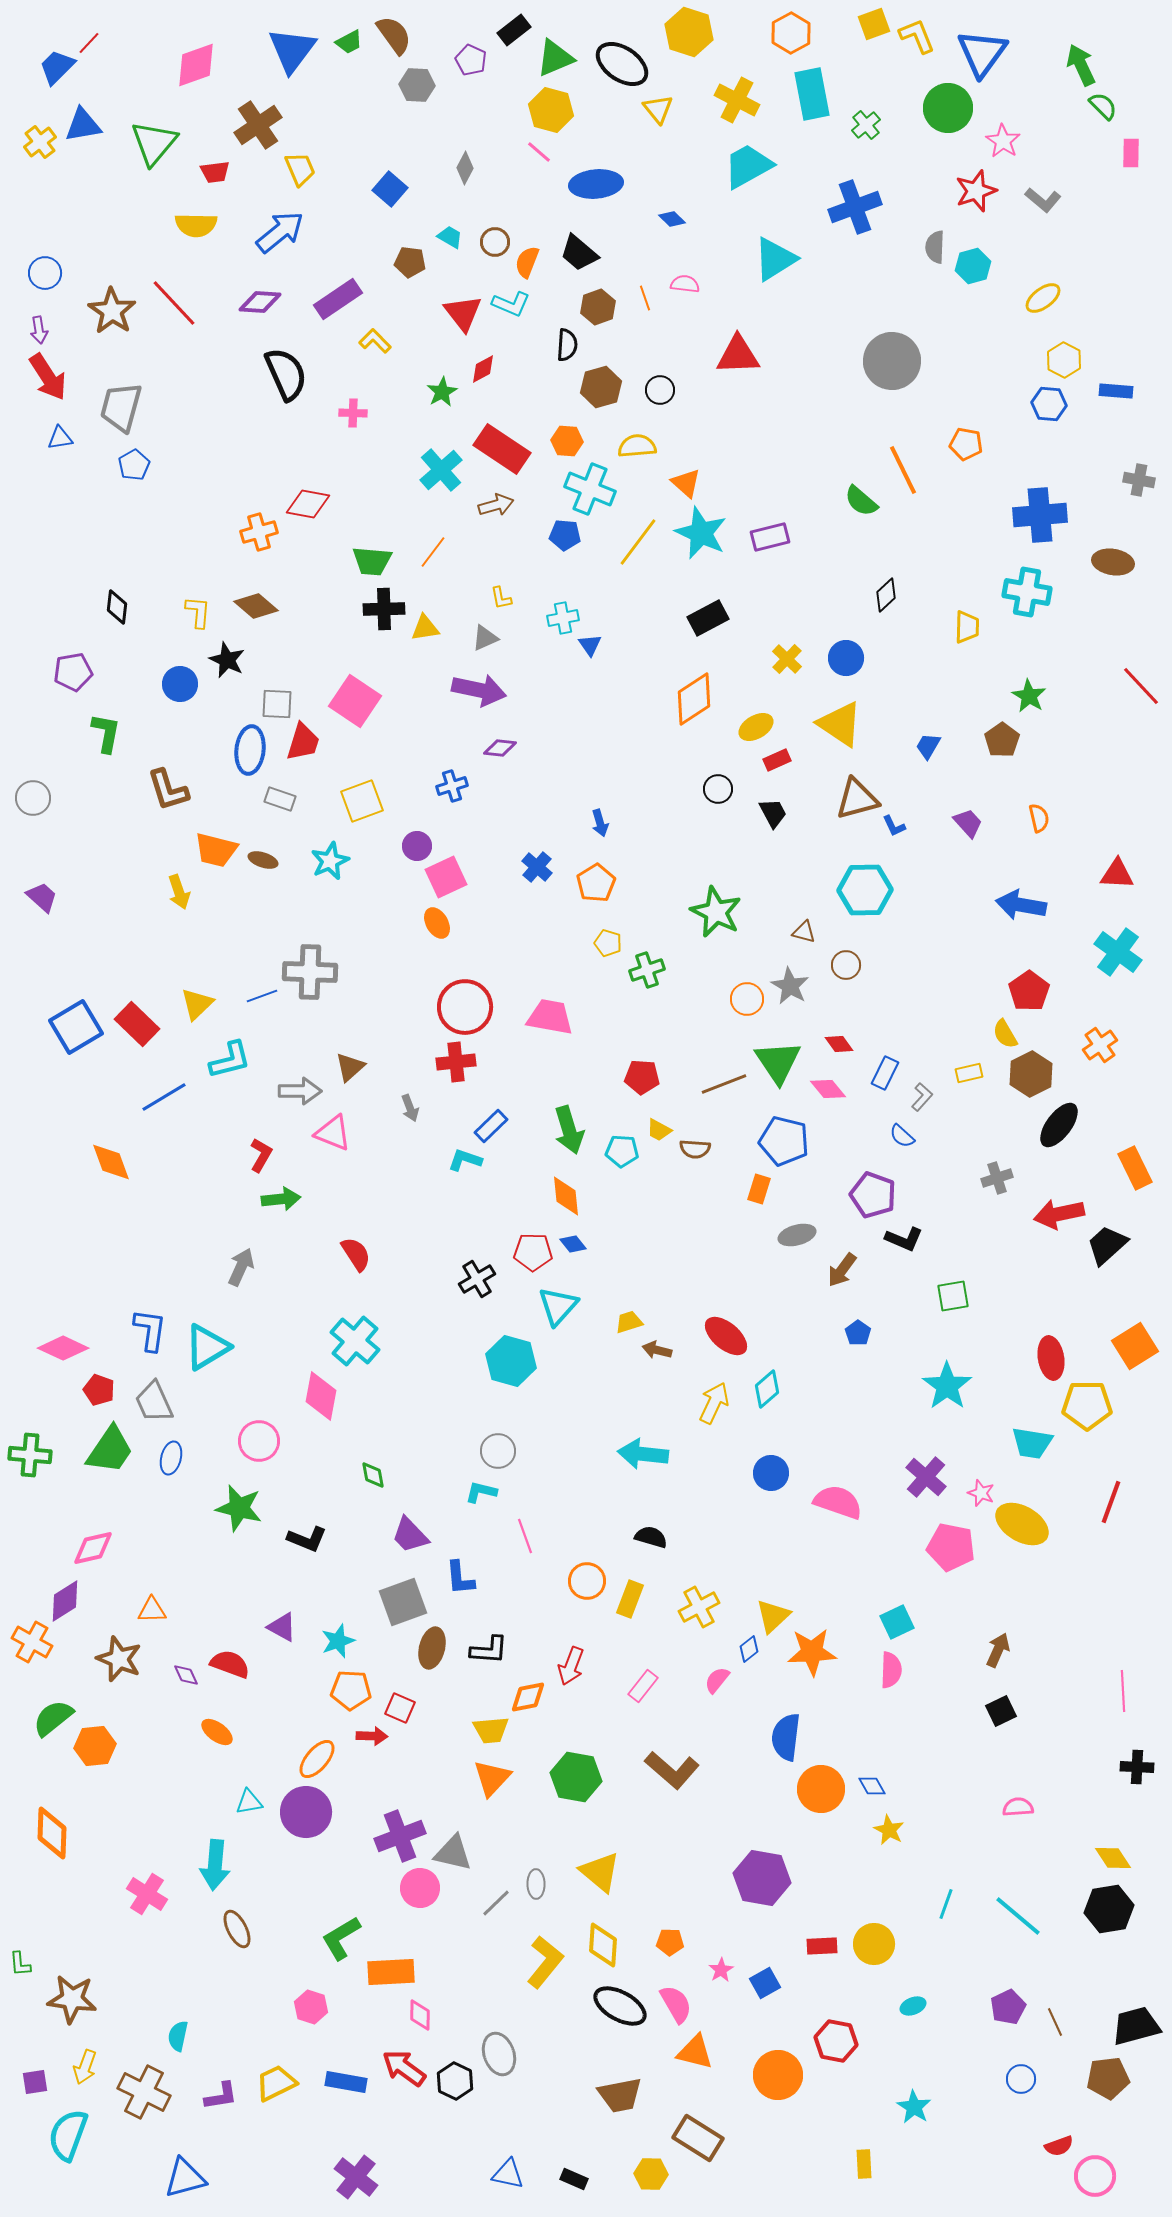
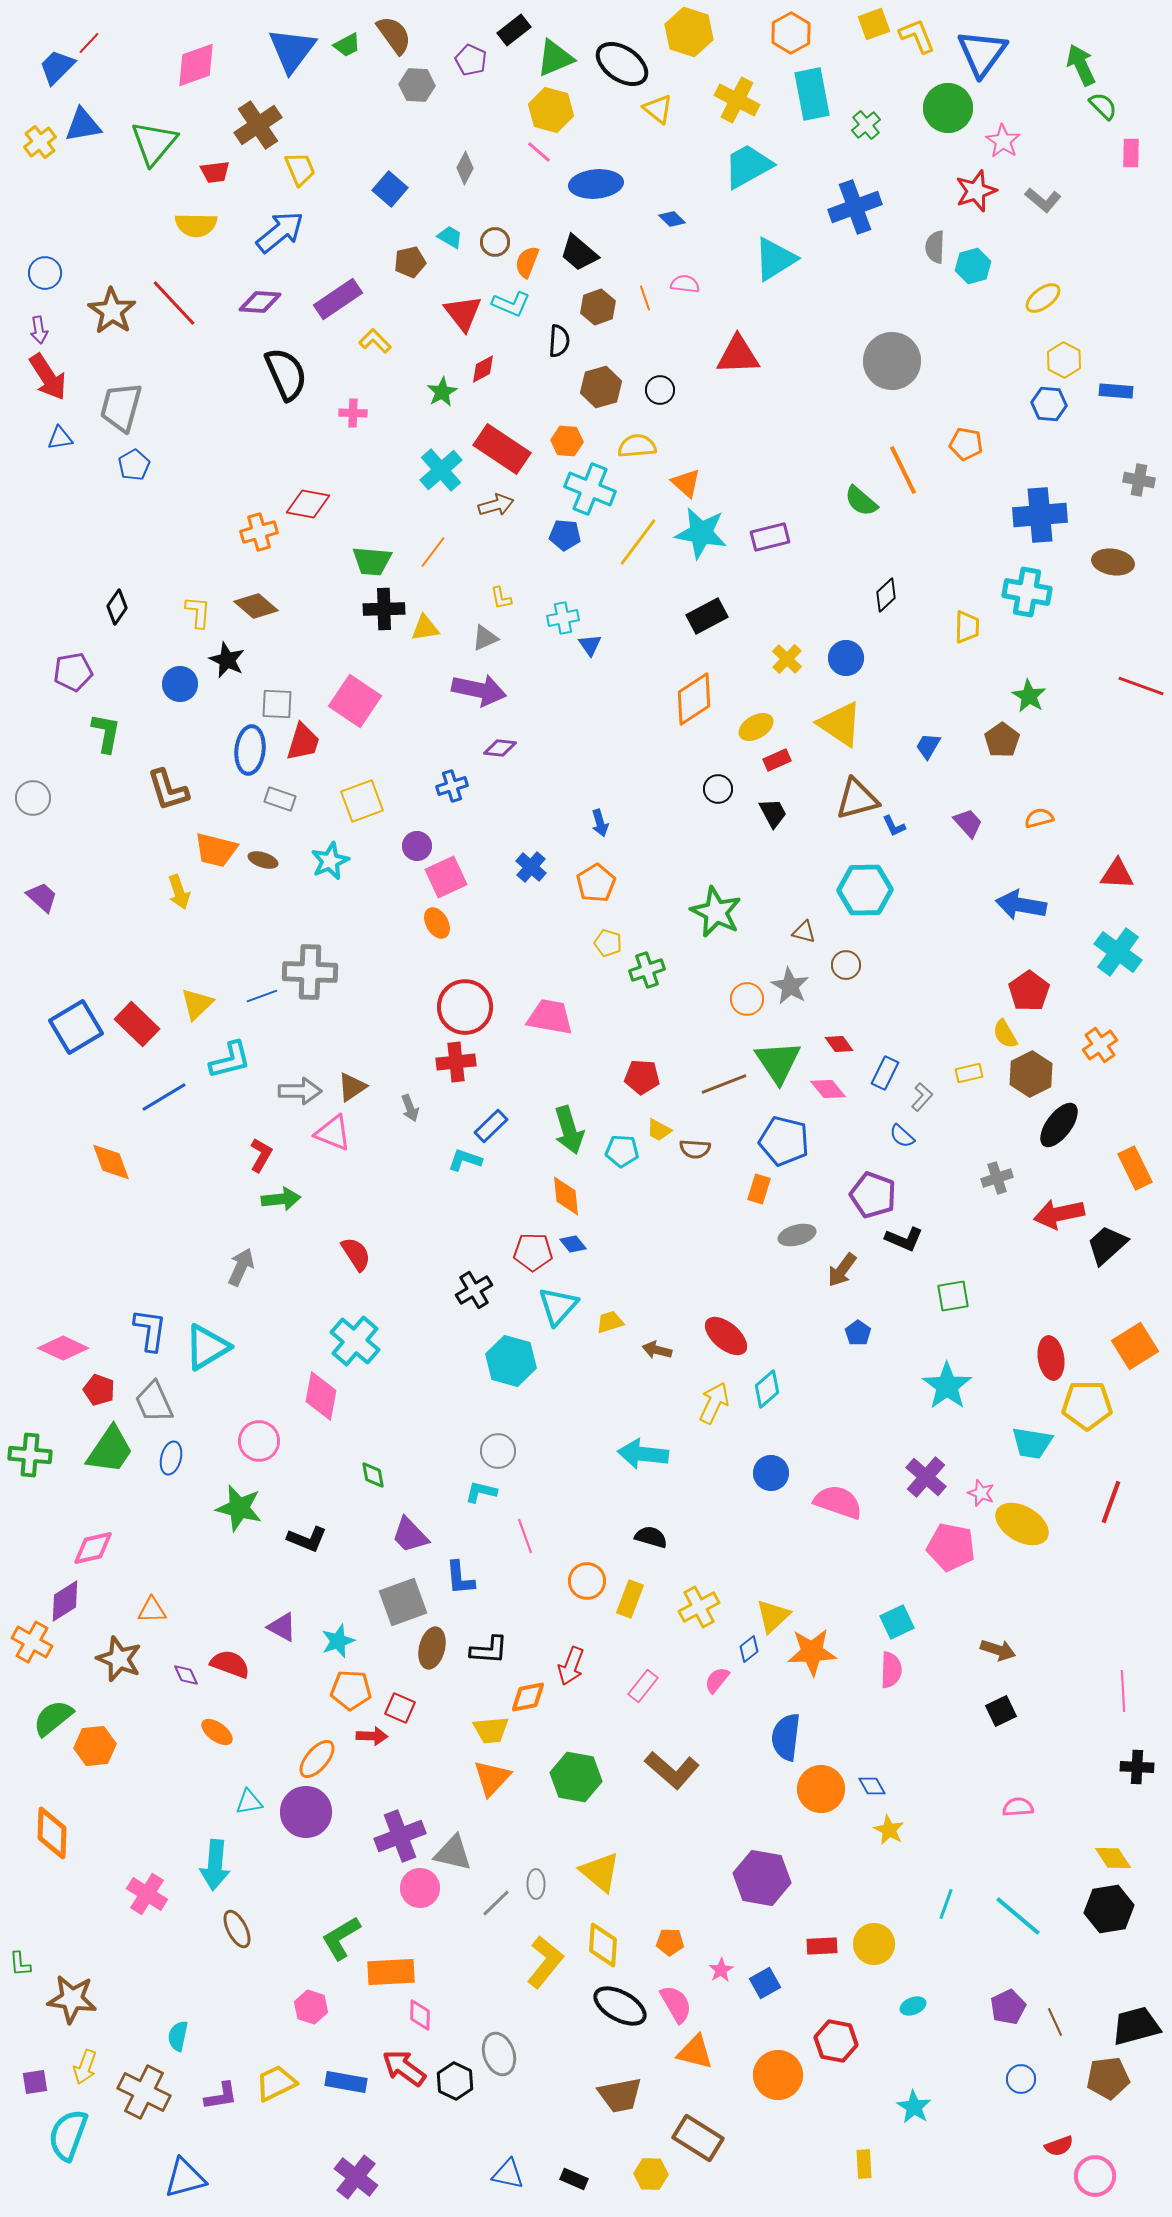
green trapezoid at (349, 42): moved 2 px left, 3 px down
yellow triangle at (658, 109): rotated 12 degrees counterclockwise
brown pentagon at (410, 262): rotated 20 degrees counterclockwise
black semicircle at (567, 345): moved 8 px left, 4 px up
cyan star at (701, 533): rotated 14 degrees counterclockwise
black diamond at (117, 607): rotated 28 degrees clockwise
black rectangle at (708, 618): moved 1 px left, 2 px up
red line at (1141, 686): rotated 27 degrees counterclockwise
orange semicircle at (1039, 818): rotated 92 degrees counterclockwise
blue cross at (537, 867): moved 6 px left
brown triangle at (350, 1067): moved 2 px right, 20 px down; rotated 8 degrees clockwise
black cross at (477, 1279): moved 3 px left, 11 px down
yellow trapezoid at (629, 1322): moved 19 px left
brown arrow at (998, 1650): rotated 84 degrees clockwise
